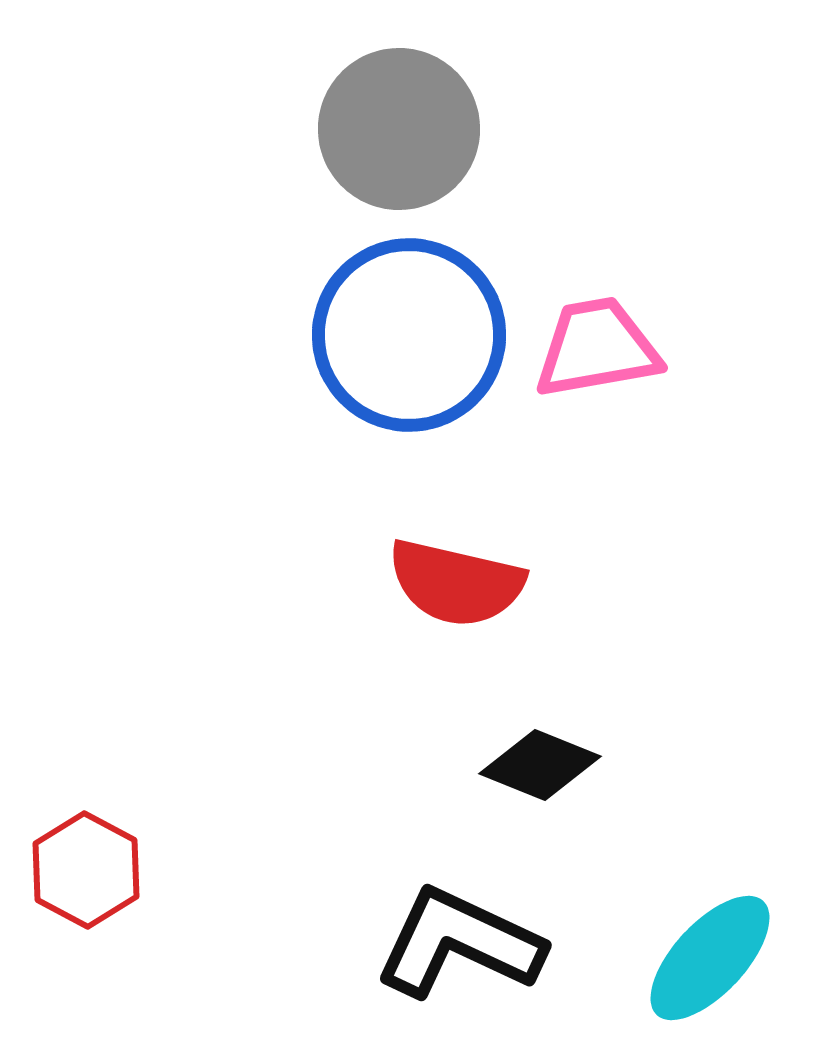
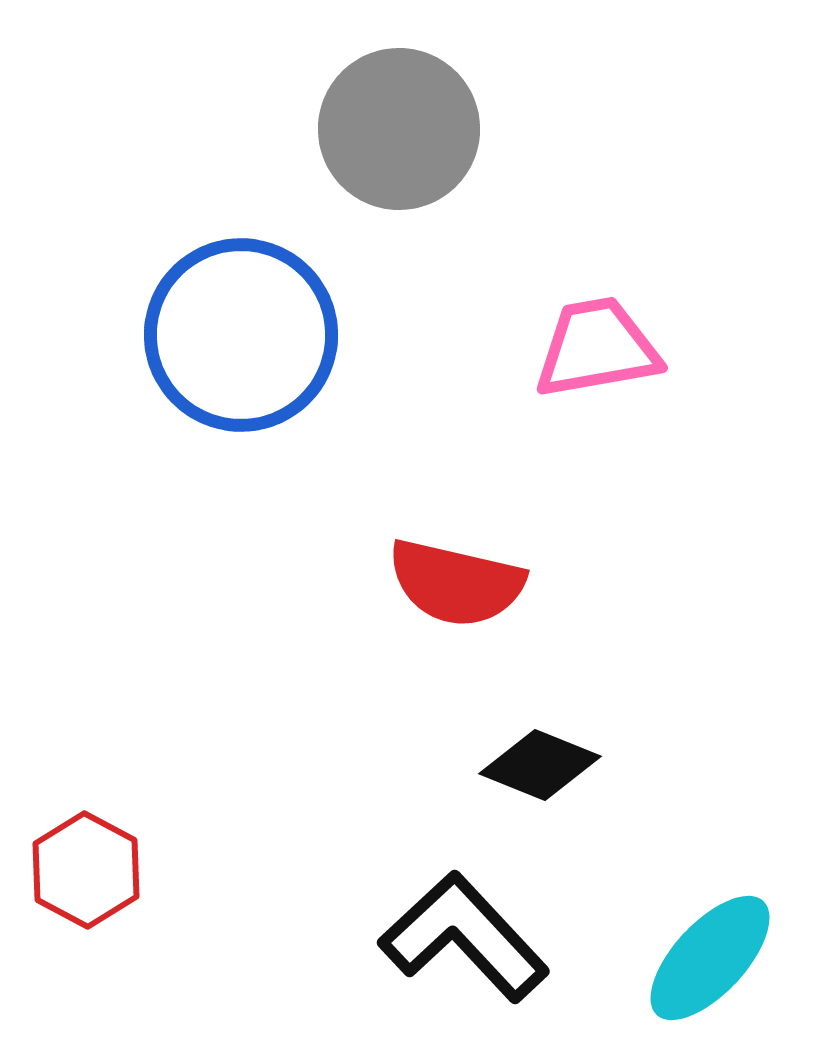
blue circle: moved 168 px left
black L-shape: moved 5 px right, 6 px up; rotated 22 degrees clockwise
